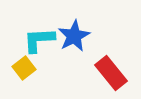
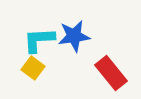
blue star: rotated 20 degrees clockwise
yellow square: moved 9 px right; rotated 15 degrees counterclockwise
